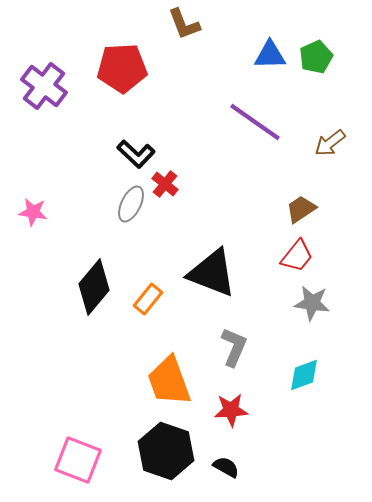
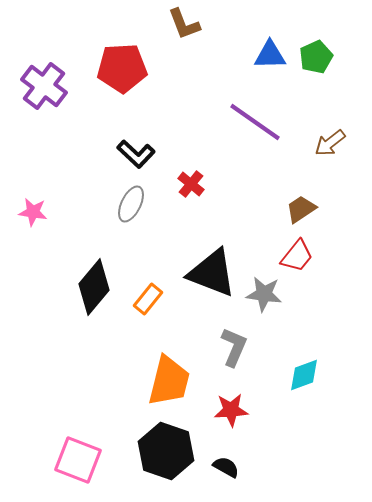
red cross: moved 26 px right
gray star: moved 48 px left, 9 px up
orange trapezoid: rotated 146 degrees counterclockwise
